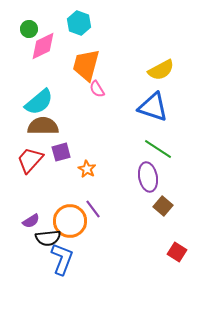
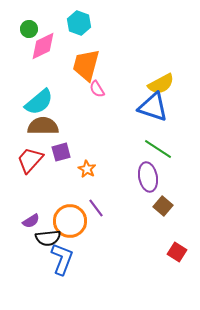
yellow semicircle: moved 14 px down
purple line: moved 3 px right, 1 px up
